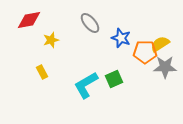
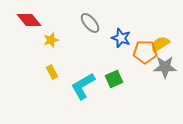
red diamond: rotated 60 degrees clockwise
yellow rectangle: moved 10 px right
cyan L-shape: moved 3 px left, 1 px down
